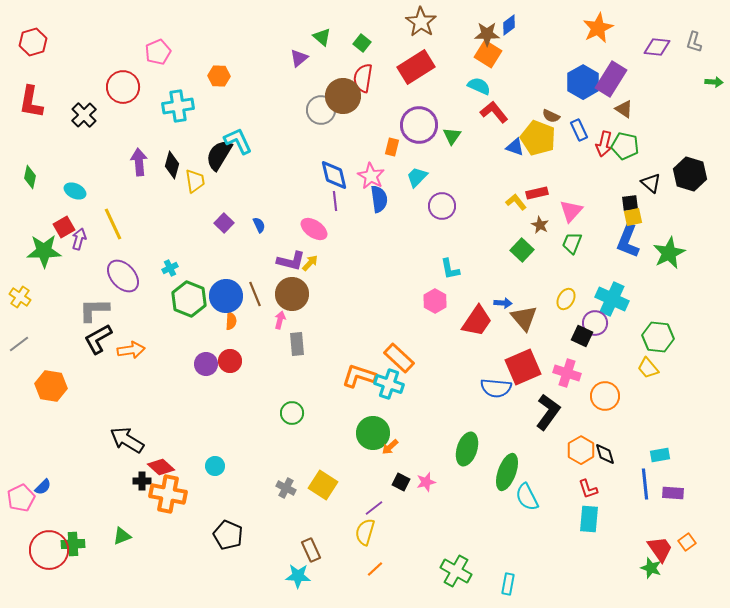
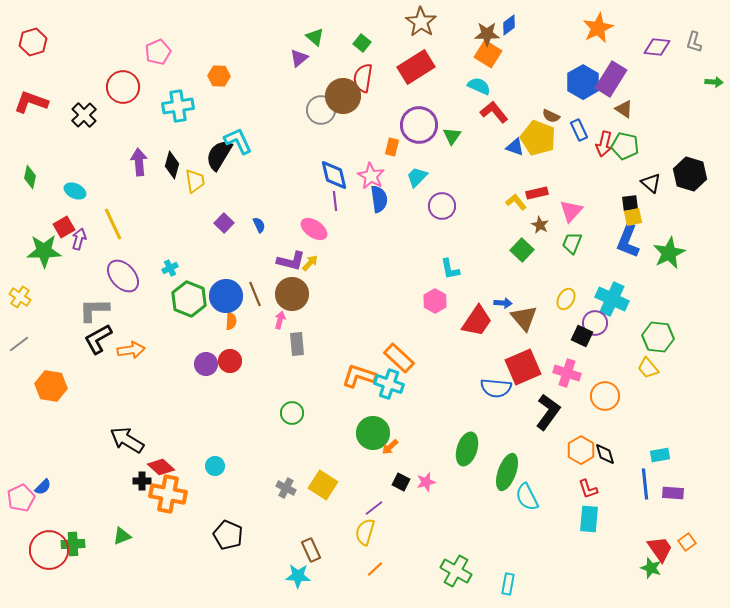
green triangle at (322, 37): moved 7 px left
red L-shape at (31, 102): rotated 100 degrees clockwise
